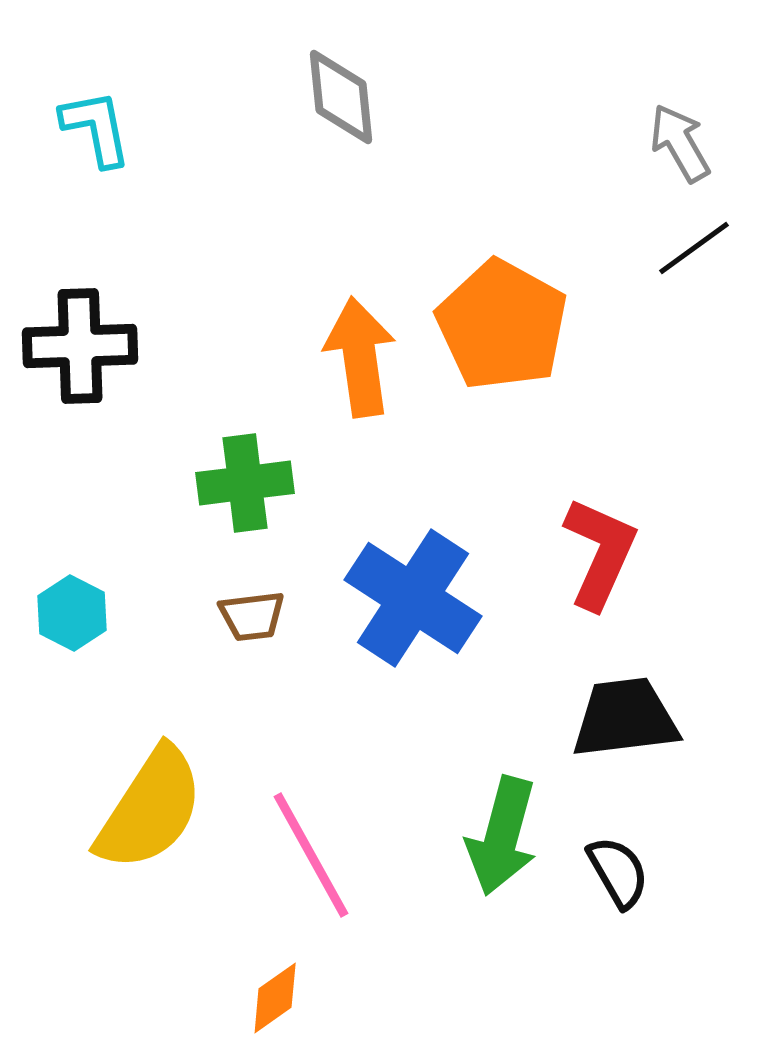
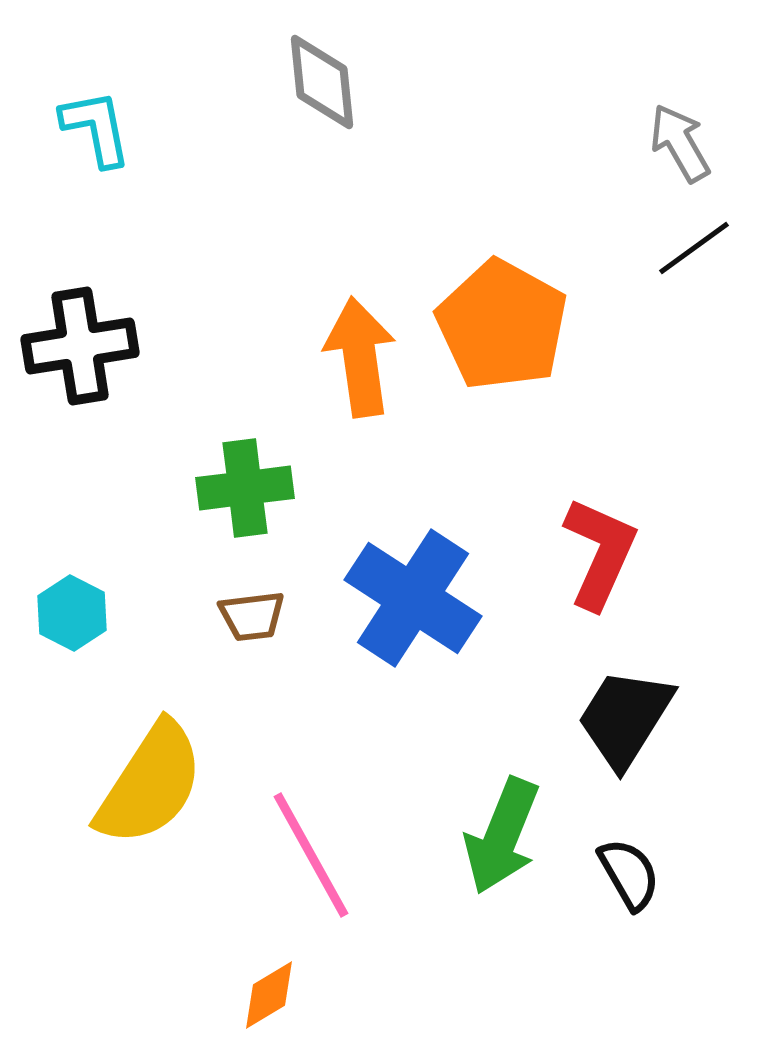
gray diamond: moved 19 px left, 15 px up
black cross: rotated 7 degrees counterclockwise
green cross: moved 5 px down
black trapezoid: rotated 51 degrees counterclockwise
yellow semicircle: moved 25 px up
green arrow: rotated 7 degrees clockwise
black semicircle: moved 11 px right, 2 px down
orange diamond: moved 6 px left, 3 px up; rotated 4 degrees clockwise
